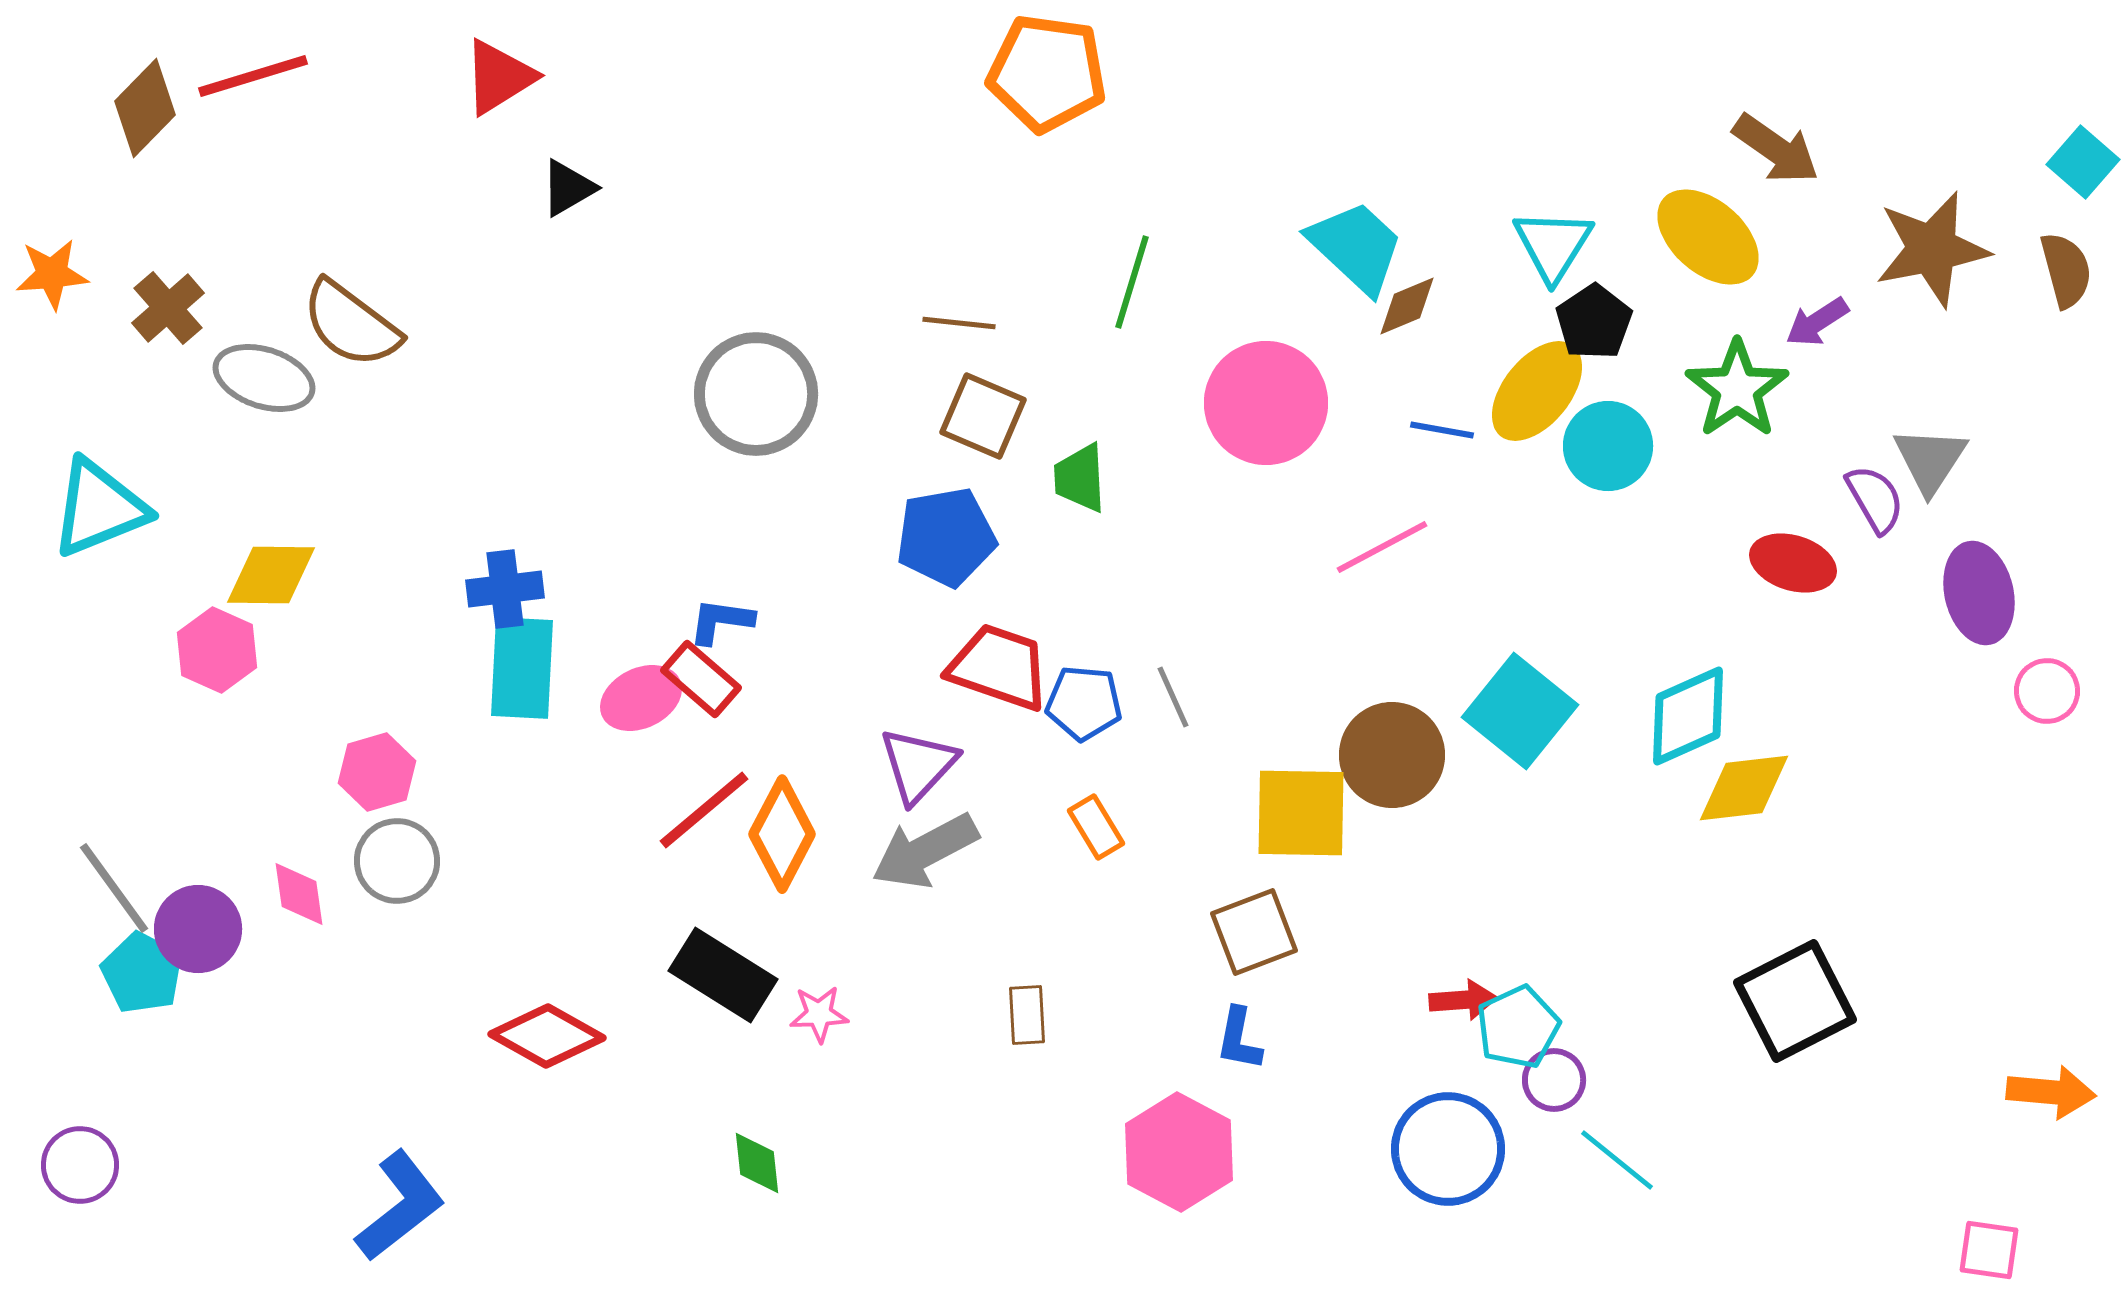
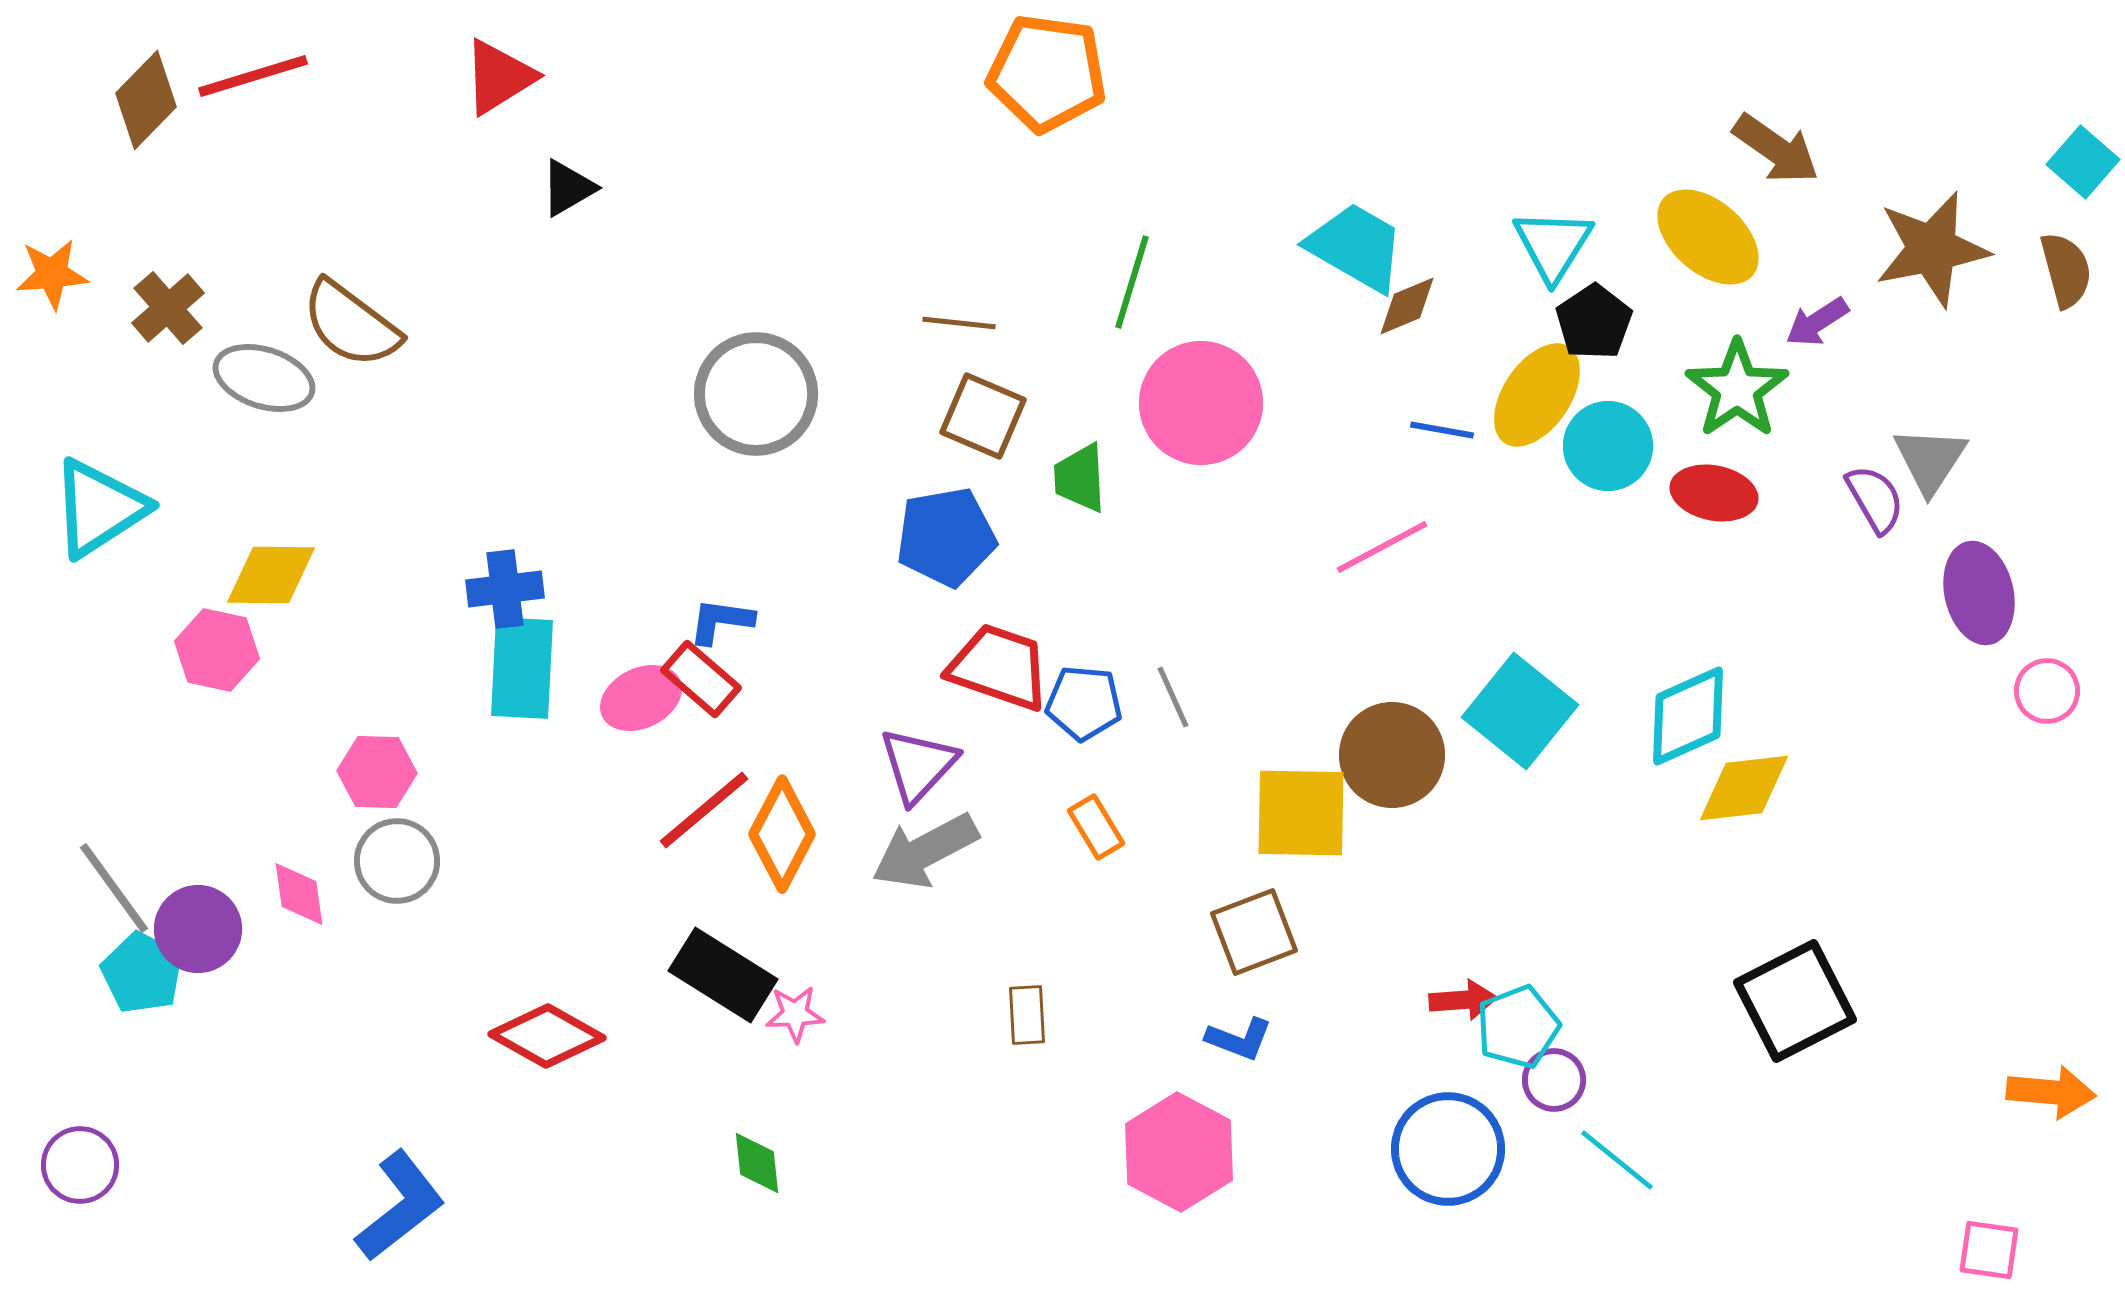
brown diamond at (145, 108): moved 1 px right, 8 px up
cyan trapezoid at (1356, 247): rotated 13 degrees counterclockwise
yellow ellipse at (1537, 391): moved 4 px down; rotated 5 degrees counterclockwise
pink circle at (1266, 403): moved 65 px left
cyan triangle at (99, 508): rotated 11 degrees counterclockwise
red ellipse at (1793, 563): moved 79 px left, 70 px up; rotated 6 degrees counterclockwise
pink hexagon at (217, 650): rotated 12 degrees counterclockwise
pink hexagon at (377, 772): rotated 18 degrees clockwise
pink star at (819, 1014): moved 24 px left
cyan pentagon at (1518, 1027): rotated 4 degrees clockwise
blue L-shape at (1239, 1039): rotated 80 degrees counterclockwise
